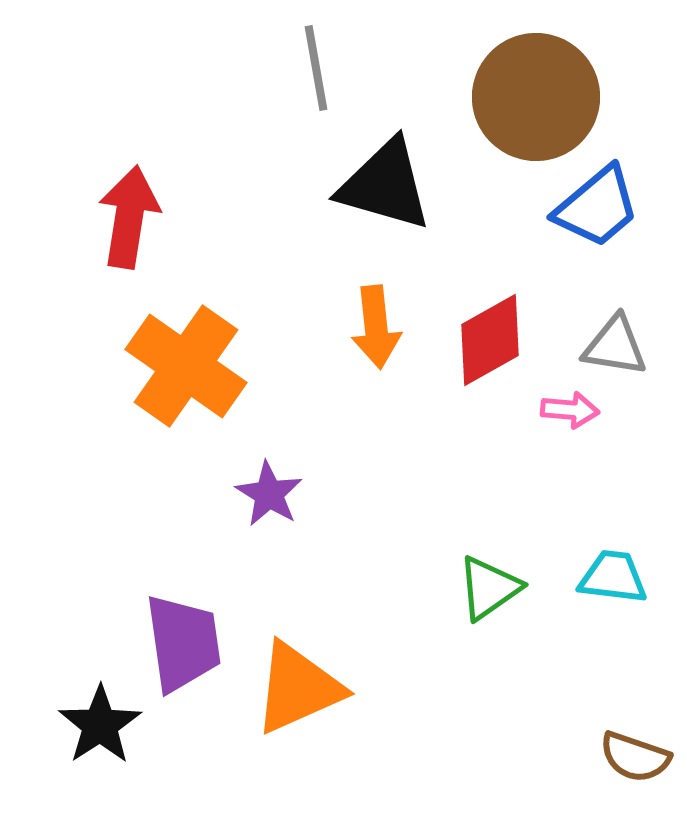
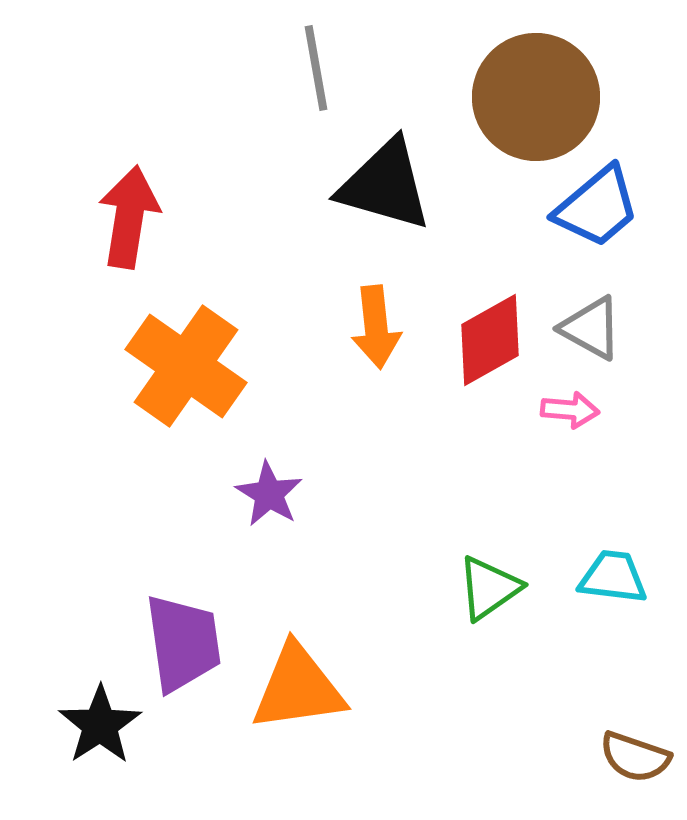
gray triangle: moved 24 px left, 18 px up; rotated 20 degrees clockwise
orange triangle: rotated 16 degrees clockwise
